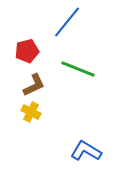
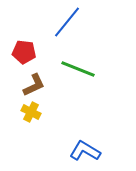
red pentagon: moved 3 px left, 1 px down; rotated 20 degrees clockwise
blue L-shape: moved 1 px left
